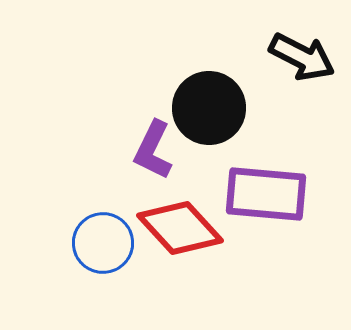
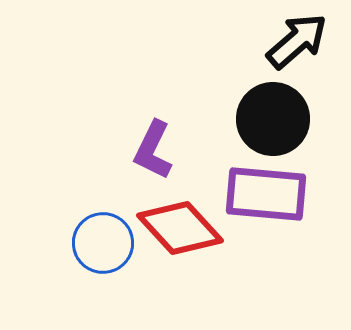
black arrow: moved 5 px left, 16 px up; rotated 68 degrees counterclockwise
black circle: moved 64 px right, 11 px down
